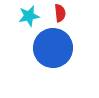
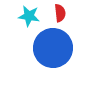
cyan star: rotated 20 degrees clockwise
